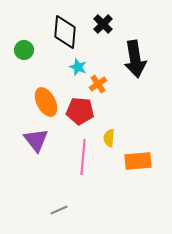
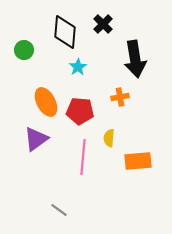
cyan star: rotated 18 degrees clockwise
orange cross: moved 22 px right, 13 px down; rotated 24 degrees clockwise
purple triangle: moved 1 px up; rotated 32 degrees clockwise
gray line: rotated 60 degrees clockwise
